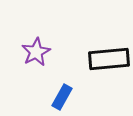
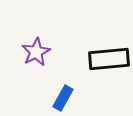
blue rectangle: moved 1 px right, 1 px down
